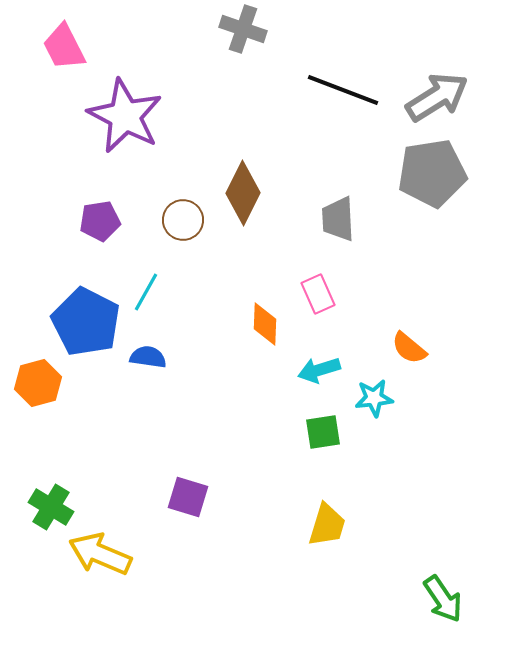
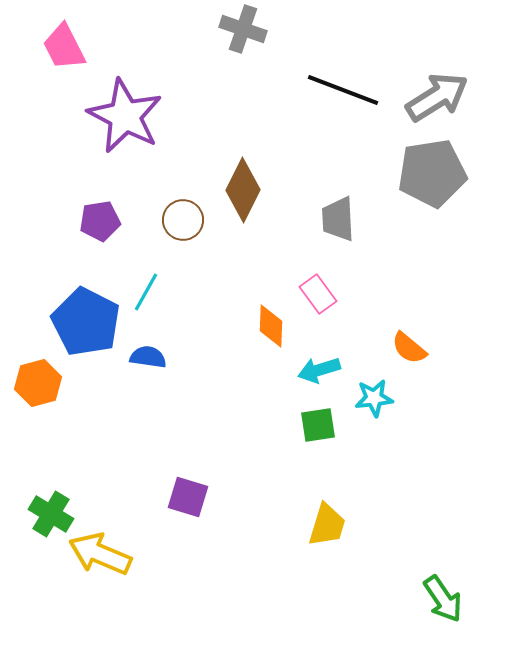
brown diamond: moved 3 px up
pink rectangle: rotated 12 degrees counterclockwise
orange diamond: moved 6 px right, 2 px down
green square: moved 5 px left, 7 px up
green cross: moved 7 px down
